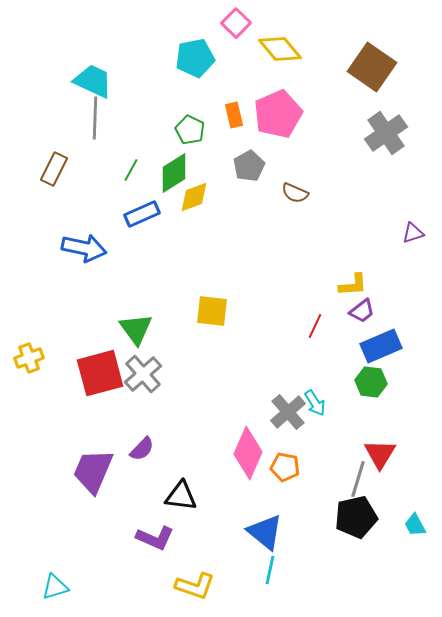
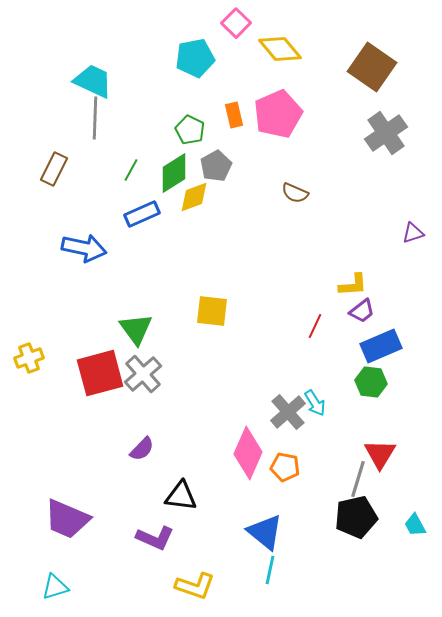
gray pentagon at (249, 166): moved 33 px left
purple trapezoid at (93, 471): moved 26 px left, 48 px down; rotated 90 degrees counterclockwise
